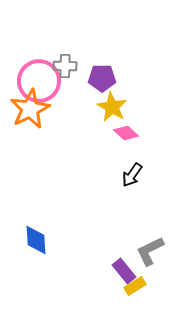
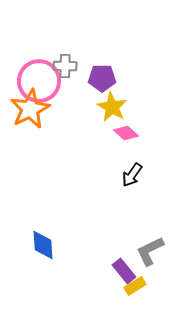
blue diamond: moved 7 px right, 5 px down
